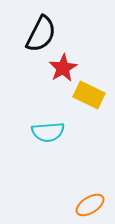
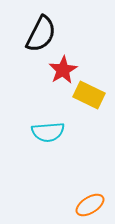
red star: moved 2 px down
